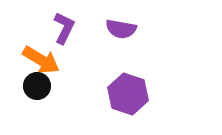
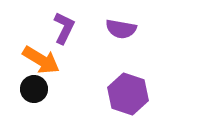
black circle: moved 3 px left, 3 px down
